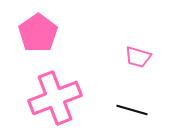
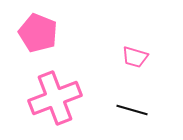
pink pentagon: rotated 15 degrees counterclockwise
pink trapezoid: moved 3 px left
